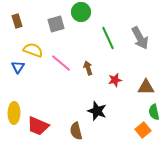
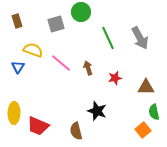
red star: moved 2 px up
